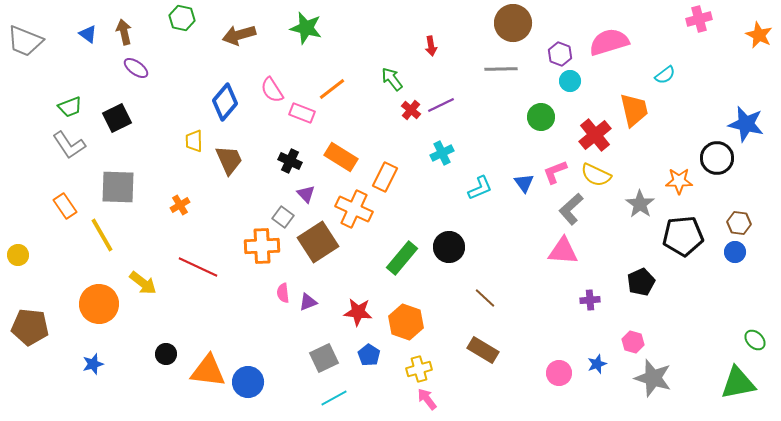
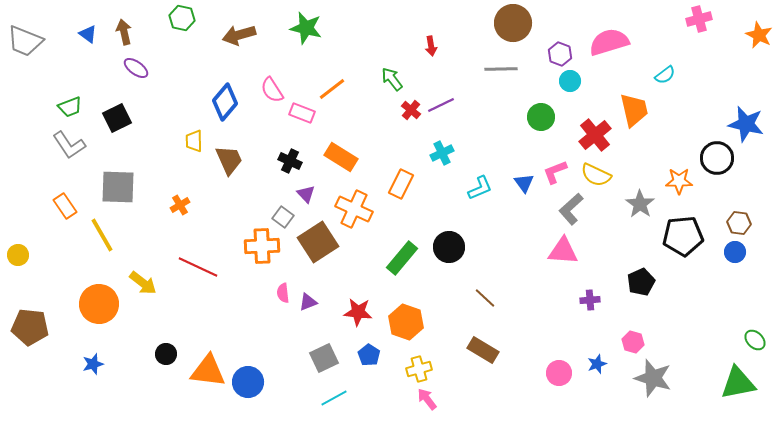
orange rectangle at (385, 177): moved 16 px right, 7 px down
